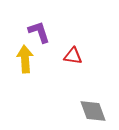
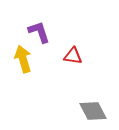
yellow arrow: moved 2 px left; rotated 12 degrees counterclockwise
gray diamond: rotated 8 degrees counterclockwise
